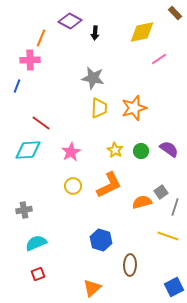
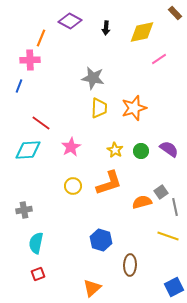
black arrow: moved 11 px right, 5 px up
blue line: moved 2 px right
pink star: moved 5 px up
orange L-shape: moved 2 px up; rotated 8 degrees clockwise
gray line: rotated 30 degrees counterclockwise
cyan semicircle: rotated 55 degrees counterclockwise
